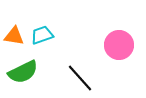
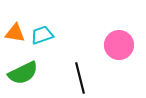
orange triangle: moved 1 px right, 3 px up
green semicircle: moved 1 px down
black line: rotated 28 degrees clockwise
